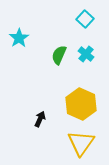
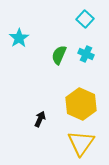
cyan cross: rotated 14 degrees counterclockwise
